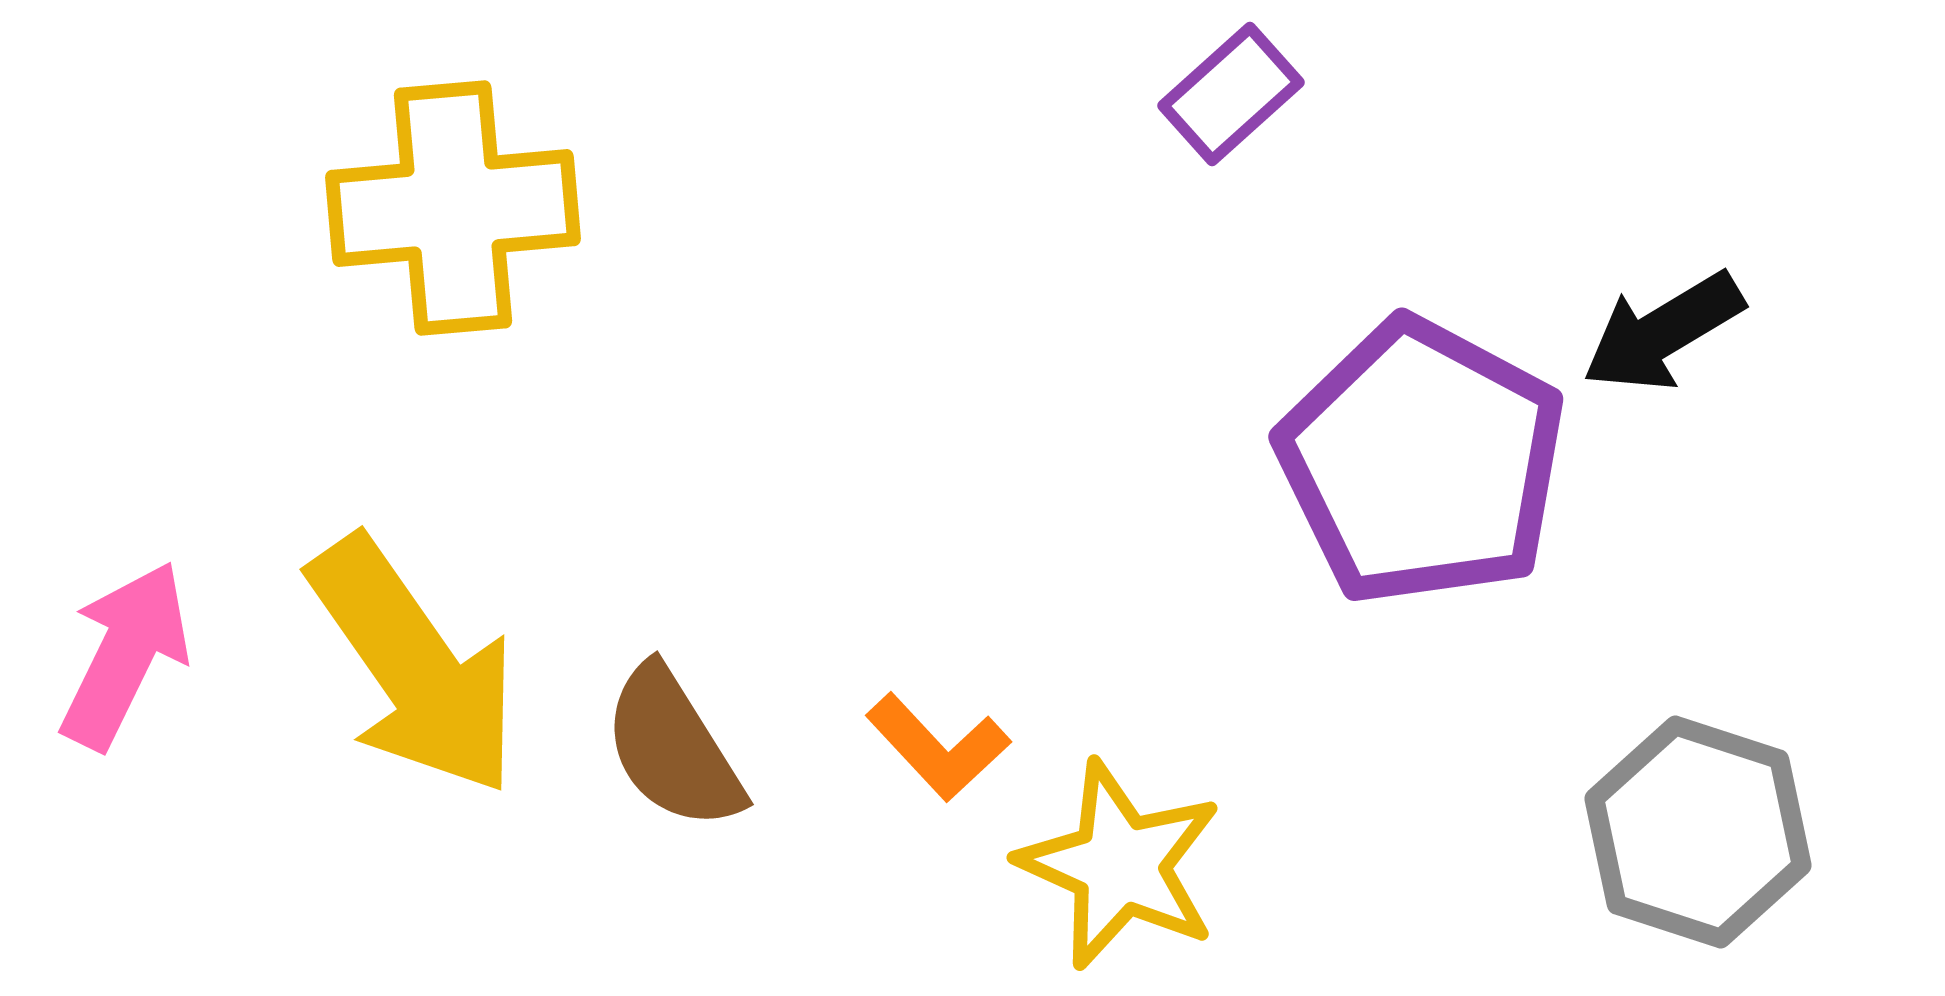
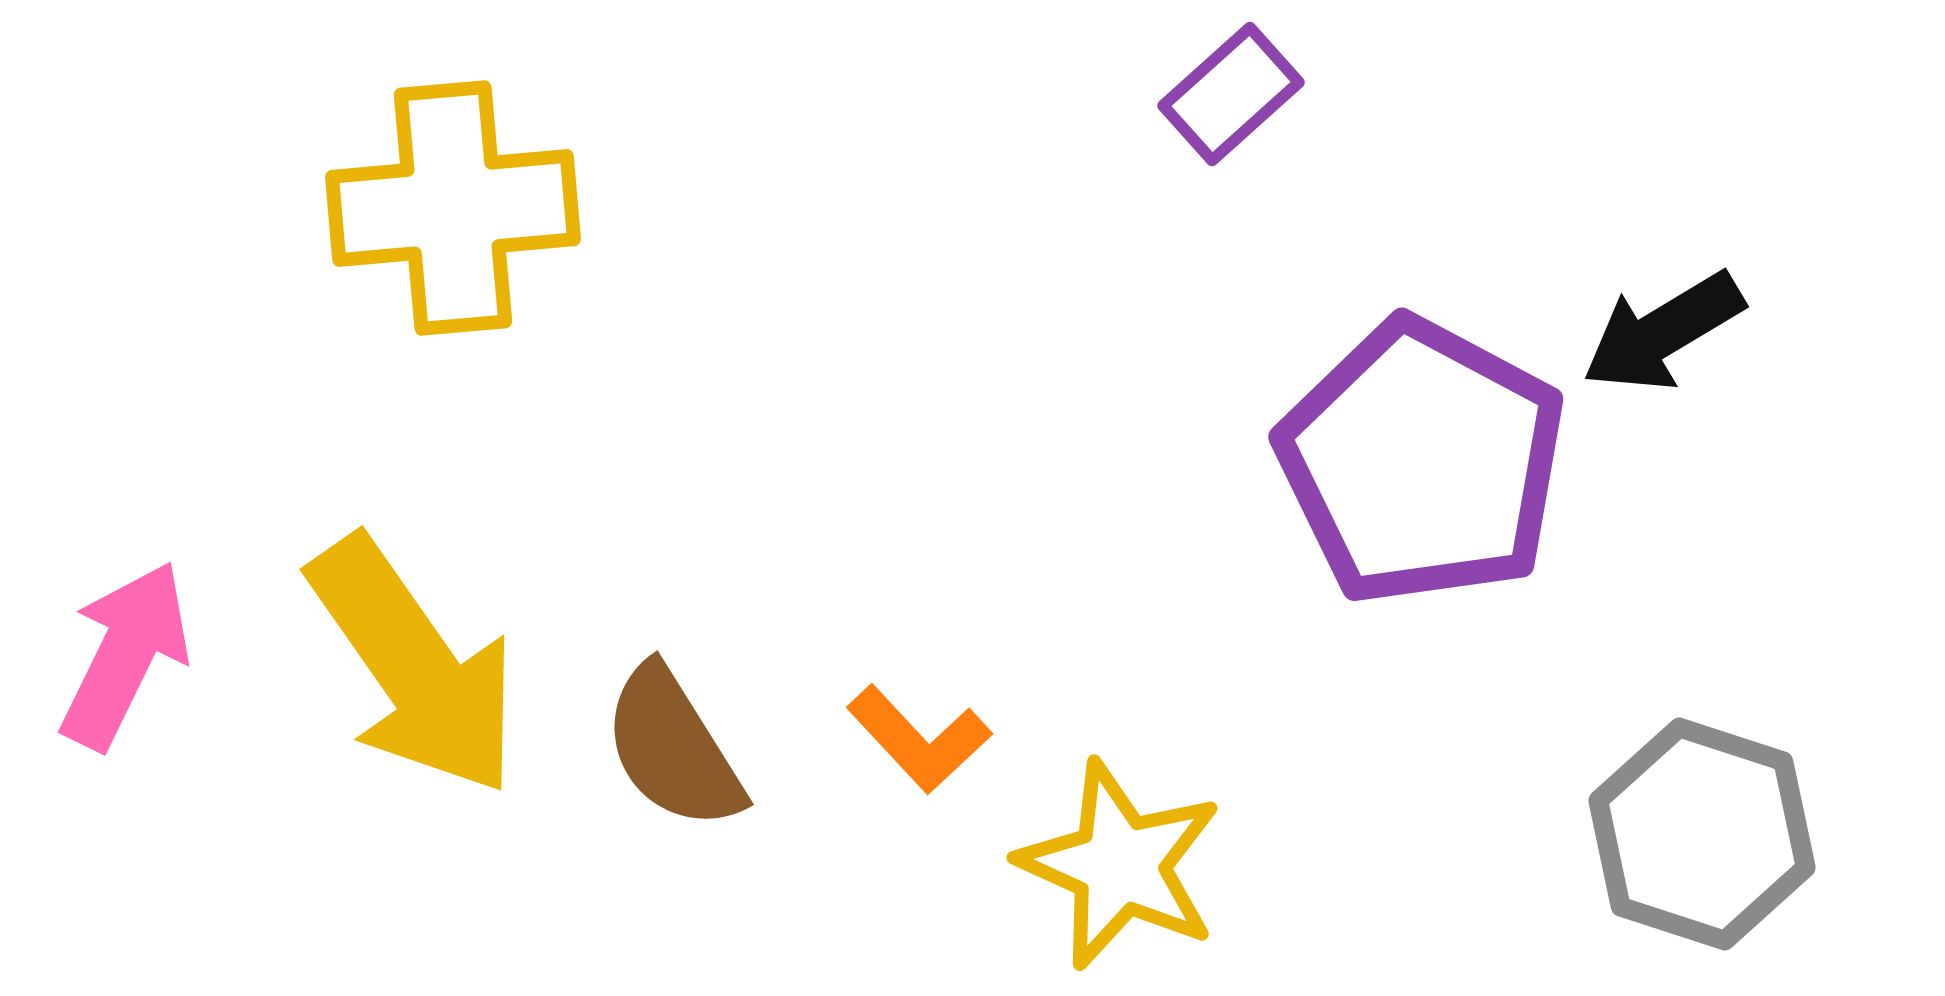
orange L-shape: moved 19 px left, 8 px up
gray hexagon: moved 4 px right, 2 px down
